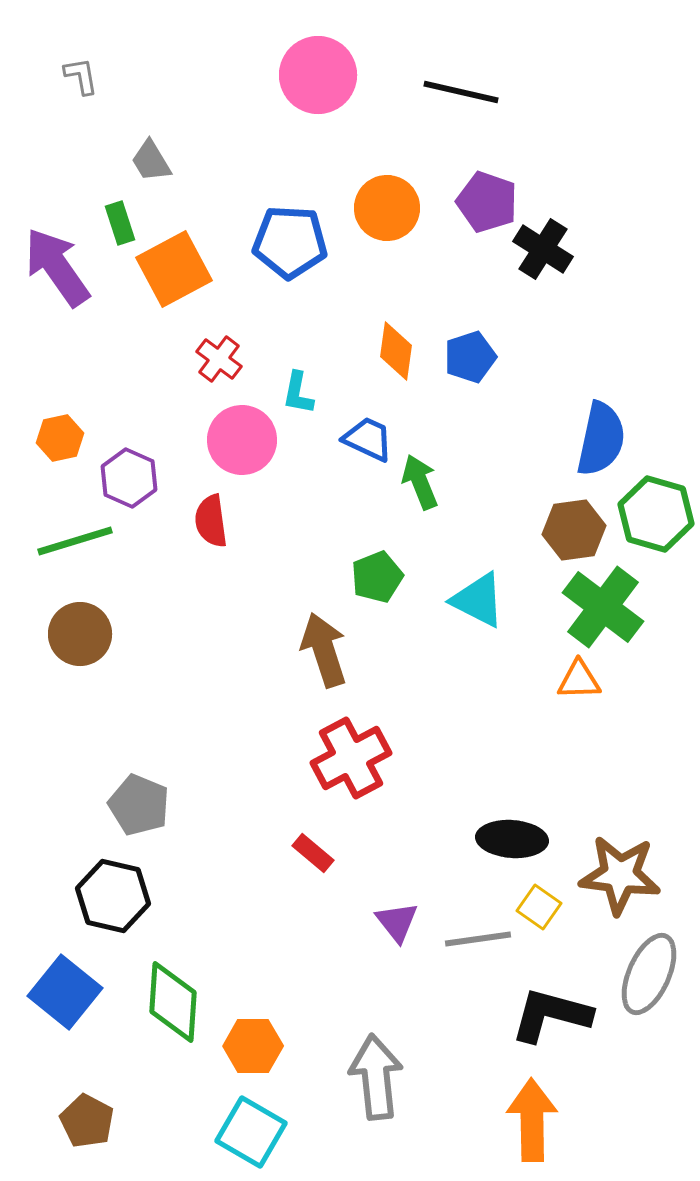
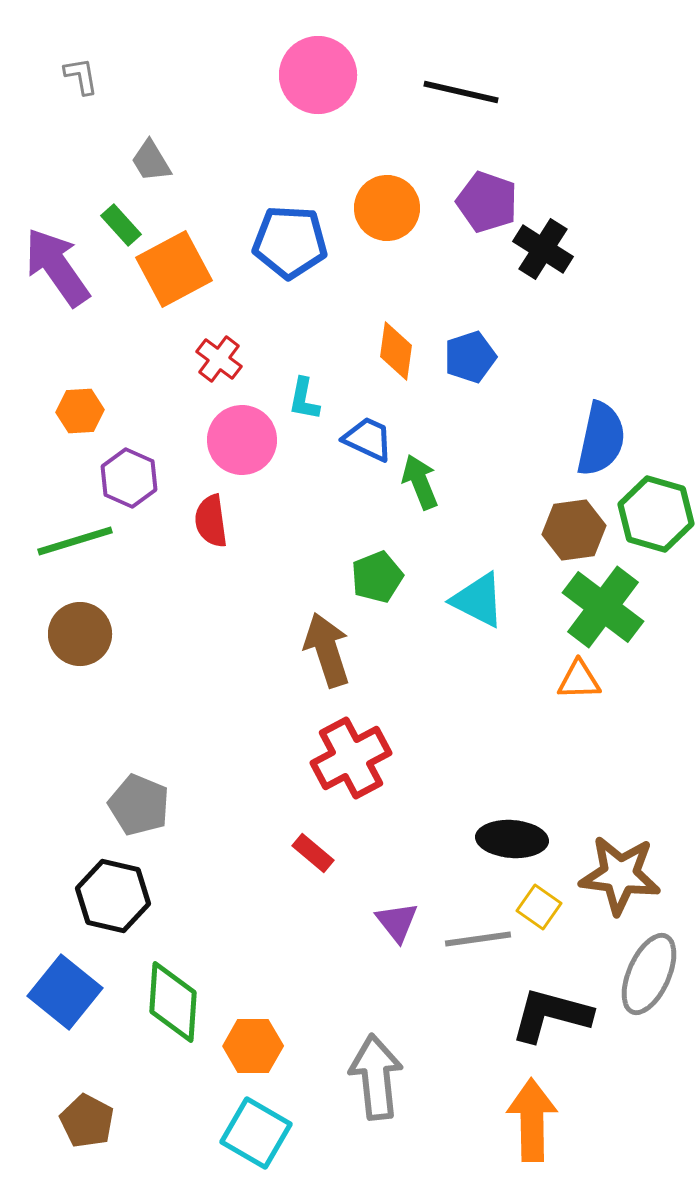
green rectangle at (120, 223): moved 1 px right, 2 px down; rotated 24 degrees counterclockwise
cyan L-shape at (298, 393): moved 6 px right, 6 px down
orange hexagon at (60, 438): moved 20 px right, 27 px up; rotated 9 degrees clockwise
brown arrow at (324, 650): moved 3 px right
cyan square at (251, 1132): moved 5 px right, 1 px down
